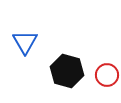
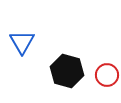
blue triangle: moved 3 px left
